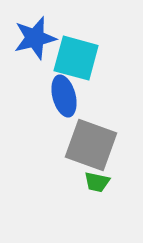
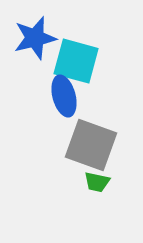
cyan square: moved 3 px down
